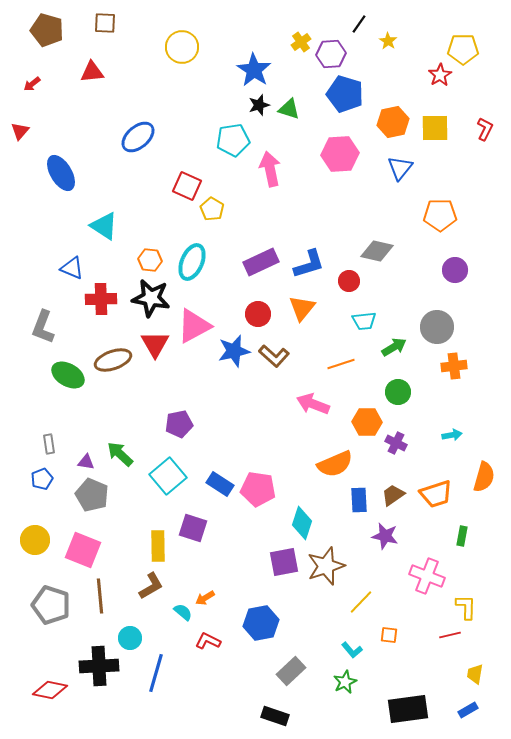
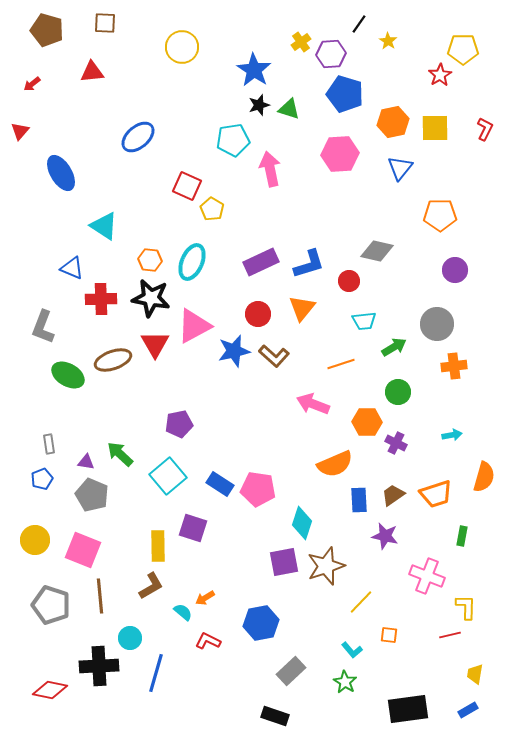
gray circle at (437, 327): moved 3 px up
green star at (345, 682): rotated 15 degrees counterclockwise
